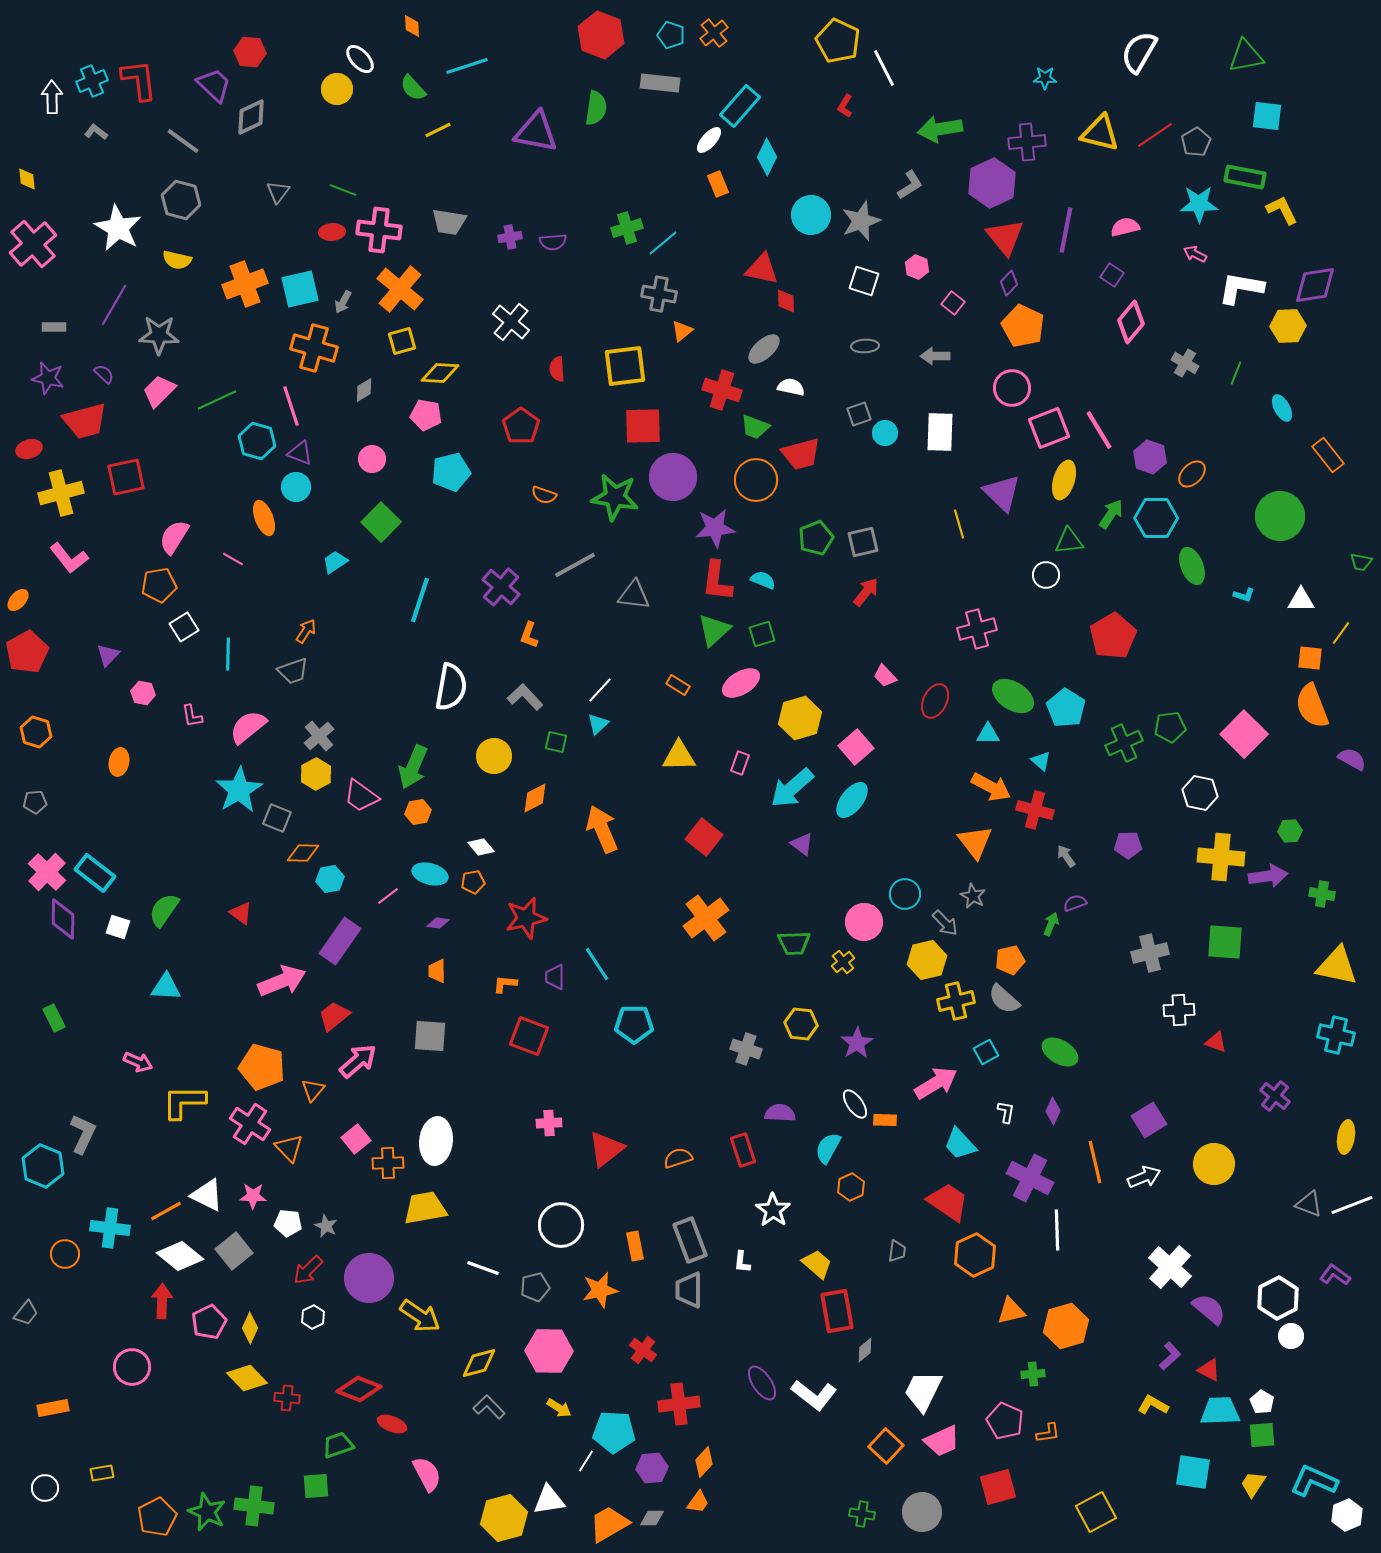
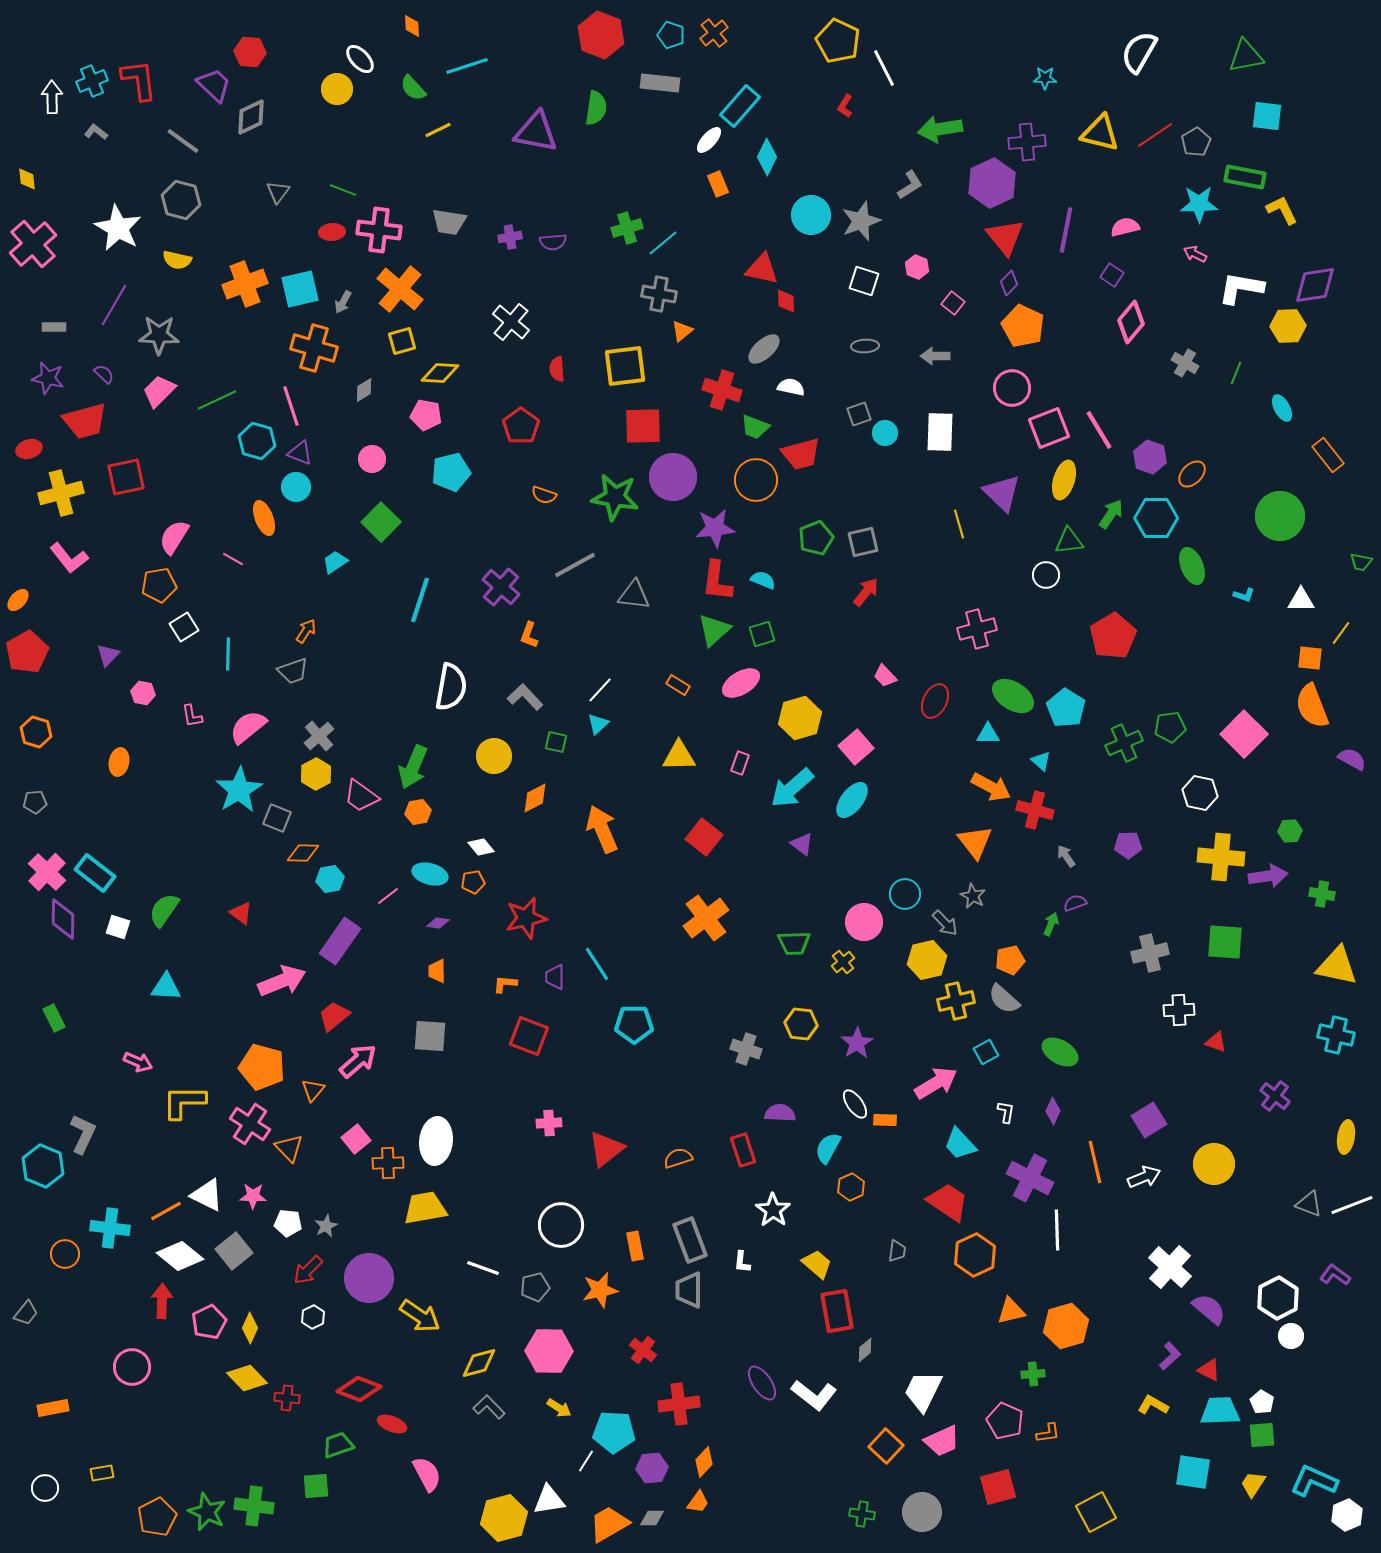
gray star at (326, 1226): rotated 20 degrees clockwise
